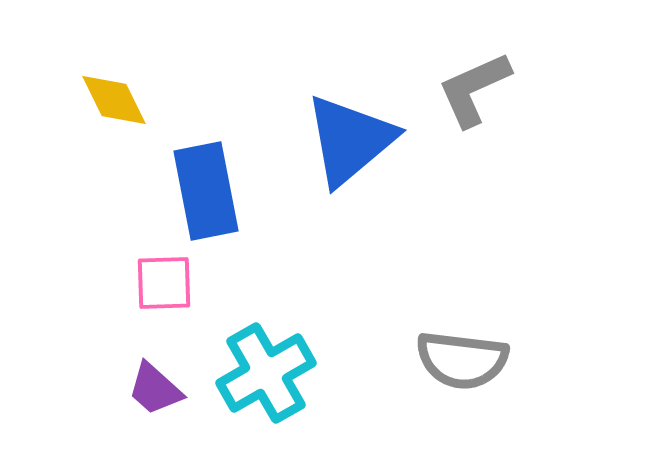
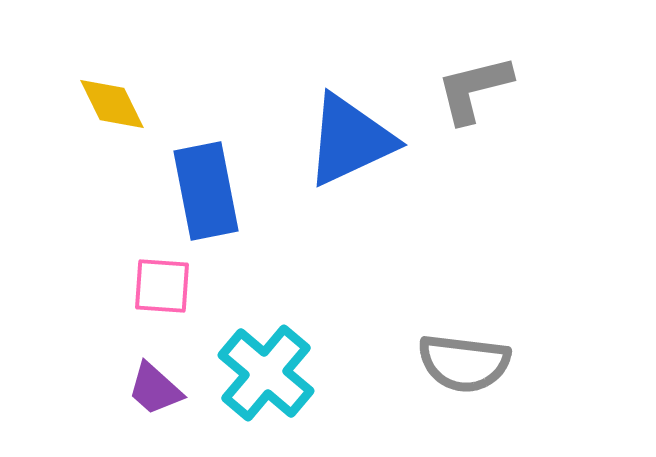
gray L-shape: rotated 10 degrees clockwise
yellow diamond: moved 2 px left, 4 px down
blue triangle: rotated 15 degrees clockwise
pink square: moved 2 px left, 3 px down; rotated 6 degrees clockwise
gray semicircle: moved 2 px right, 3 px down
cyan cross: rotated 20 degrees counterclockwise
